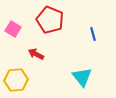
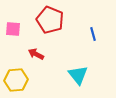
pink square: rotated 28 degrees counterclockwise
cyan triangle: moved 4 px left, 2 px up
